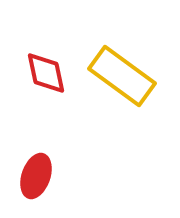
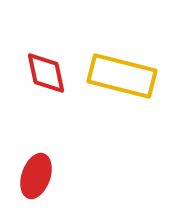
yellow rectangle: rotated 22 degrees counterclockwise
